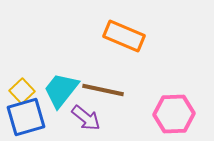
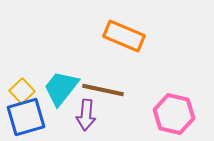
cyan trapezoid: moved 2 px up
pink hexagon: rotated 15 degrees clockwise
purple arrow: moved 3 px up; rotated 56 degrees clockwise
